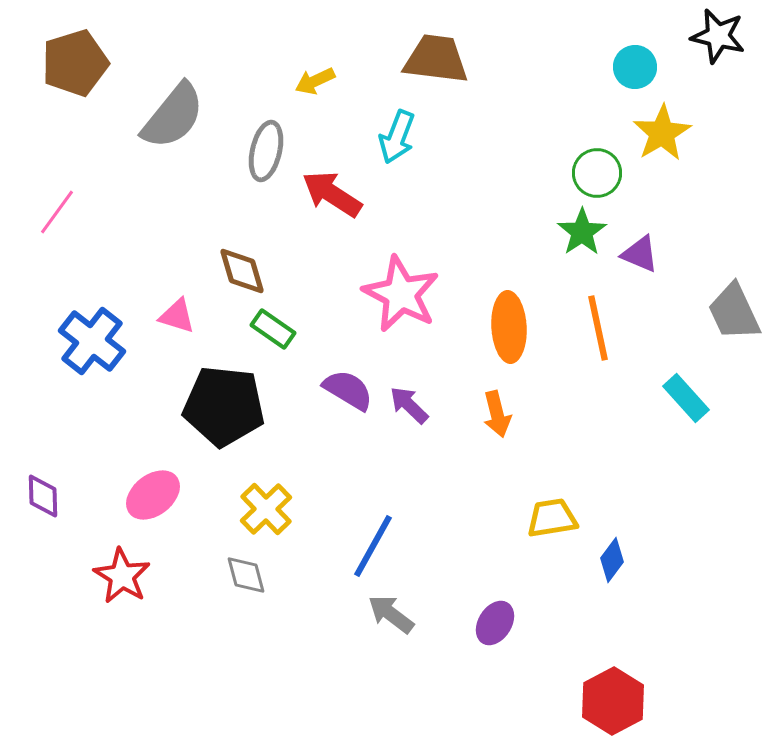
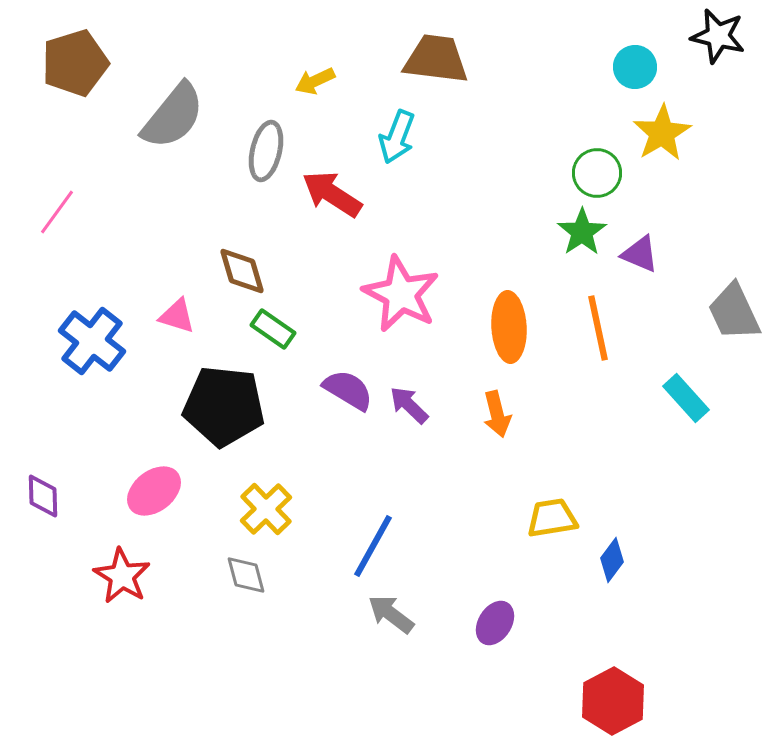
pink ellipse: moved 1 px right, 4 px up
